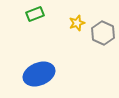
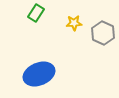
green rectangle: moved 1 px right, 1 px up; rotated 36 degrees counterclockwise
yellow star: moved 3 px left; rotated 14 degrees clockwise
